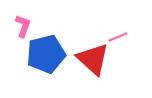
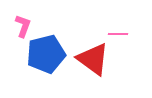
pink line: moved 3 px up; rotated 24 degrees clockwise
red triangle: rotated 6 degrees counterclockwise
